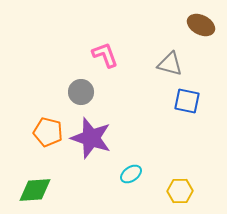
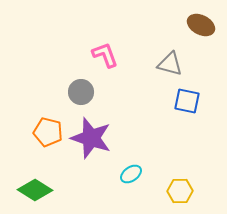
green diamond: rotated 36 degrees clockwise
